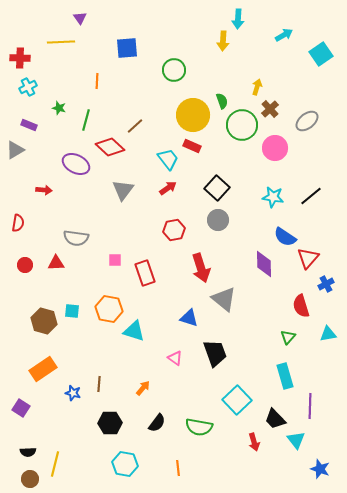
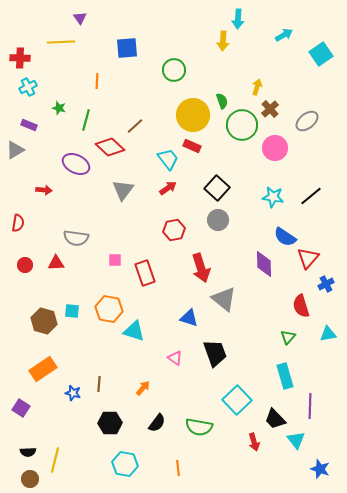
yellow line at (55, 464): moved 4 px up
